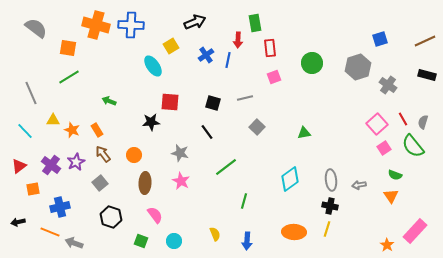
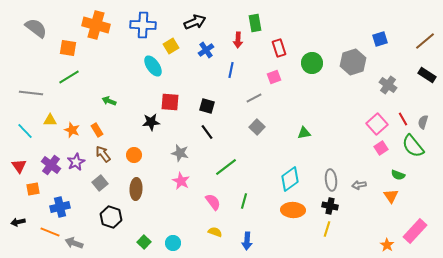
blue cross at (131, 25): moved 12 px right
brown line at (425, 41): rotated 15 degrees counterclockwise
red rectangle at (270, 48): moved 9 px right; rotated 12 degrees counterclockwise
blue cross at (206, 55): moved 5 px up
blue line at (228, 60): moved 3 px right, 10 px down
gray hexagon at (358, 67): moved 5 px left, 5 px up
black rectangle at (427, 75): rotated 18 degrees clockwise
gray line at (31, 93): rotated 60 degrees counterclockwise
gray line at (245, 98): moved 9 px right; rotated 14 degrees counterclockwise
black square at (213, 103): moved 6 px left, 3 px down
yellow triangle at (53, 120): moved 3 px left
pink square at (384, 148): moved 3 px left
red triangle at (19, 166): rotated 28 degrees counterclockwise
green semicircle at (395, 175): moved 3 px right
brown ellipse at (145, 183): moved 9 px left, 6 px down
pink semicircle at (155, 215): moved 58 px right, 13 px up
orange ellipse at (294, 232): moved 1 px left, 22 px up
yellow semicircle at (215, 234): moved 2 px up; rotated 48 degrees counterclockwise
green square at (141, 241): moved 3 px right, 1 px down; rotated 24 degrees clockwise
cyan circle at (174, 241): moved 1 px left, 2 px down
